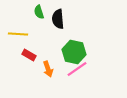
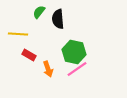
green semicircle: rotated 56 degrees clockwise
